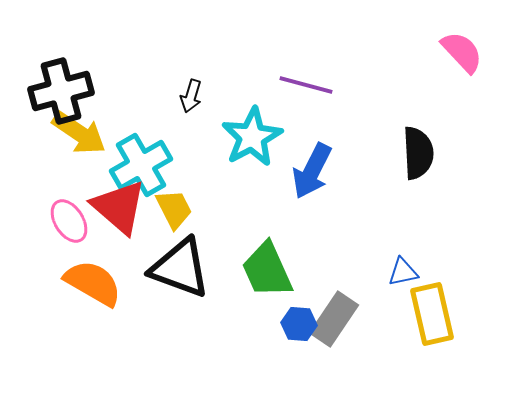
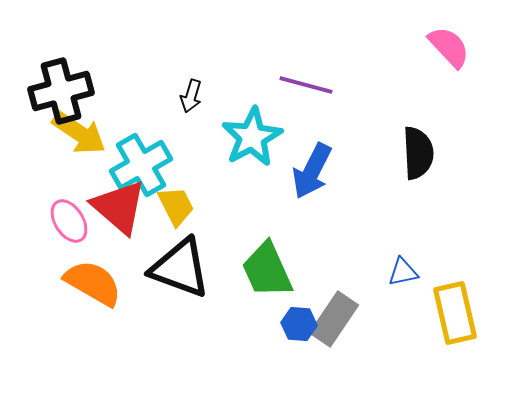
pink semicircle: moved 13 px left, 5 px up
yellow trapezoid: moved 2 px right, 3 px up
yellow rectangle: moved 23 px right, 1 px up
